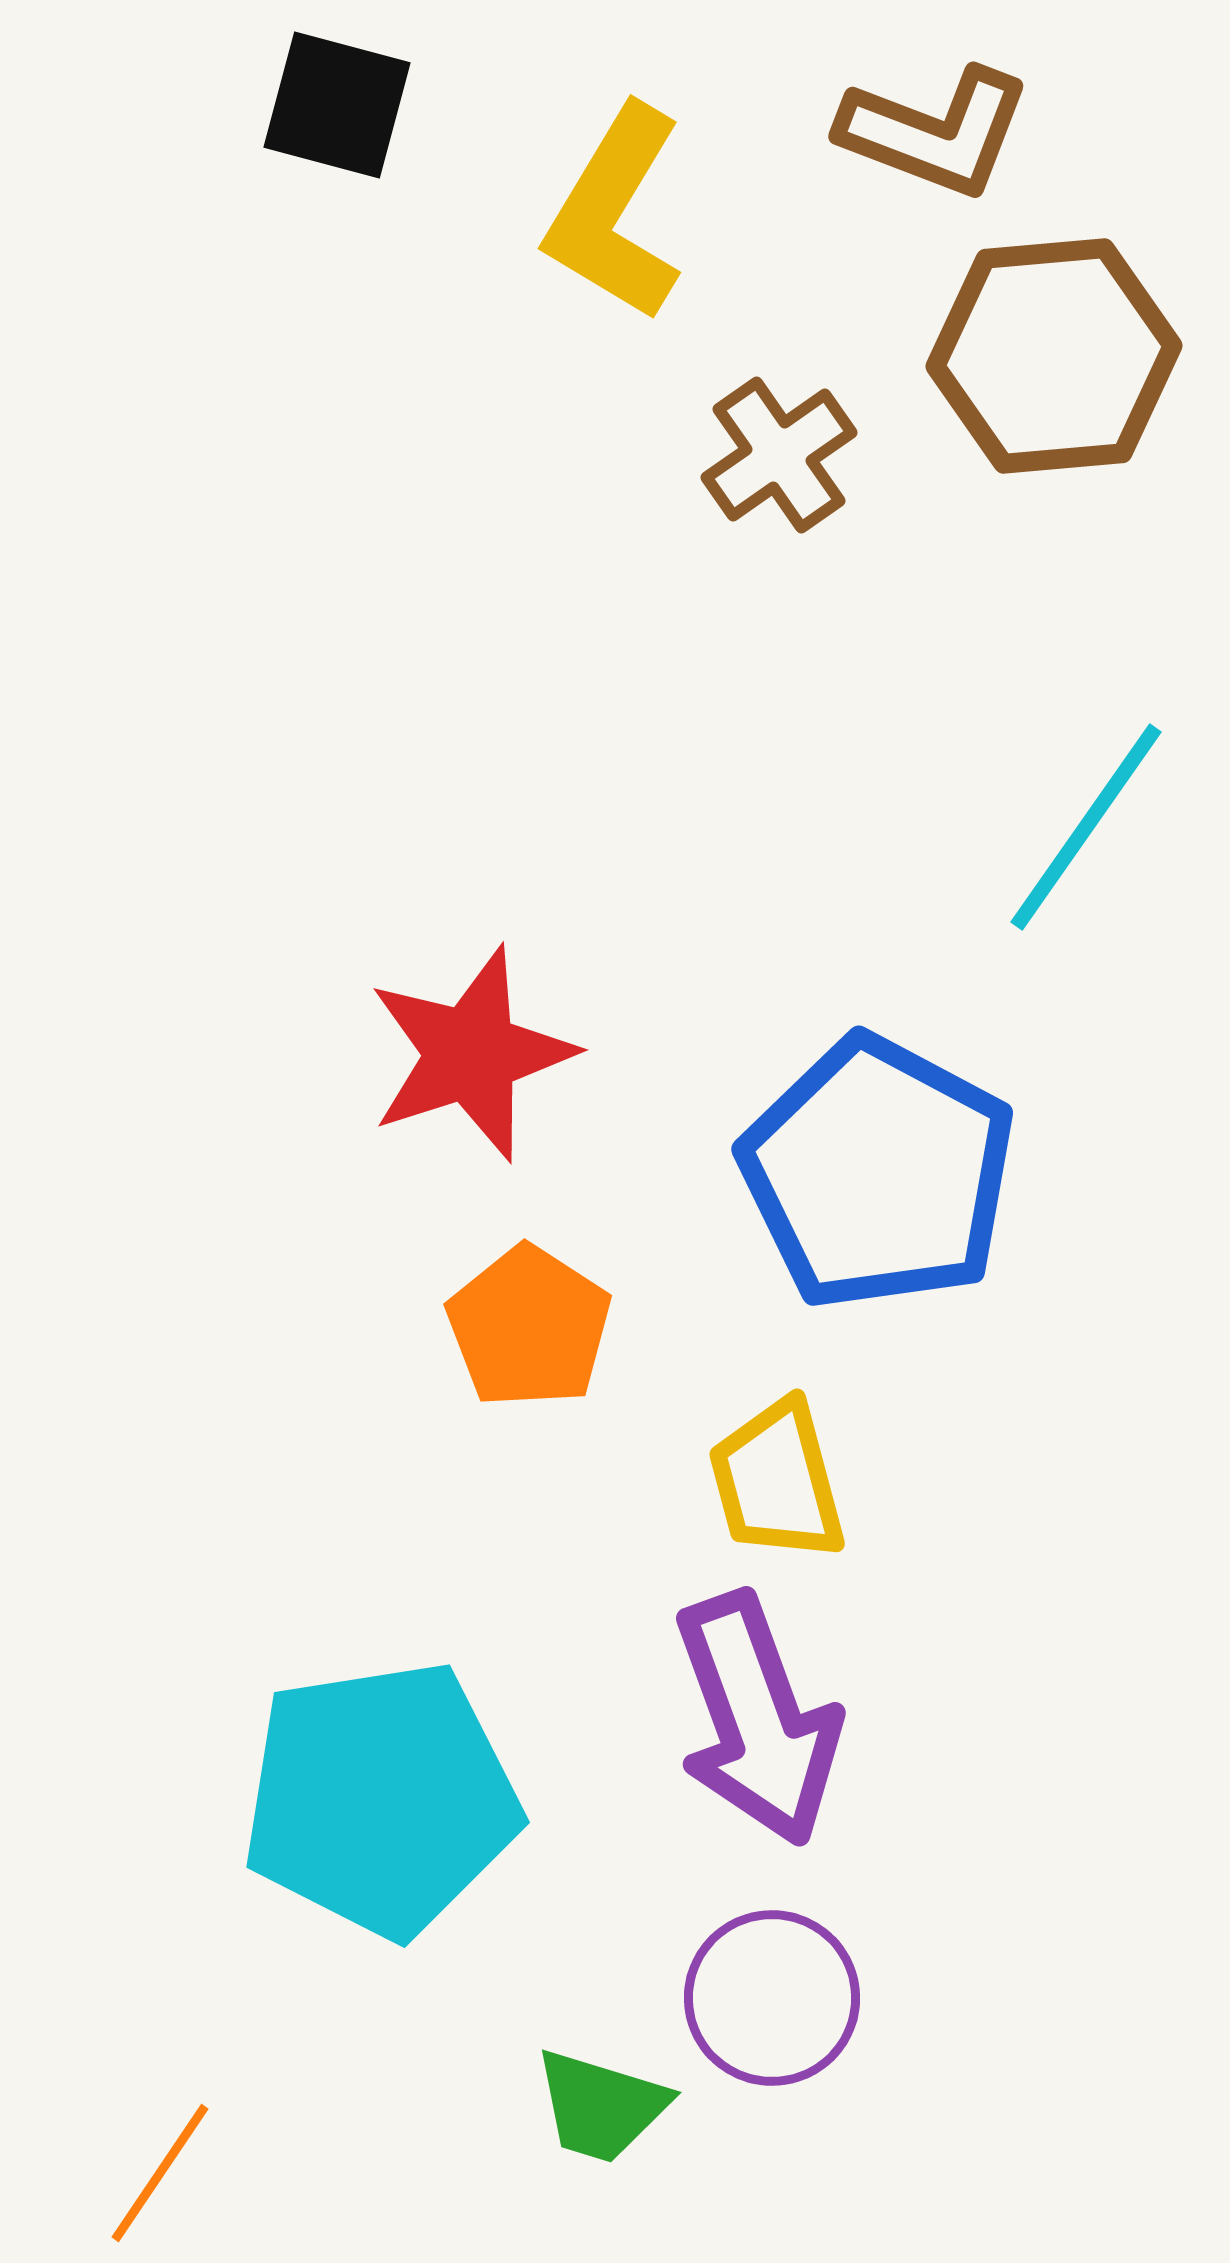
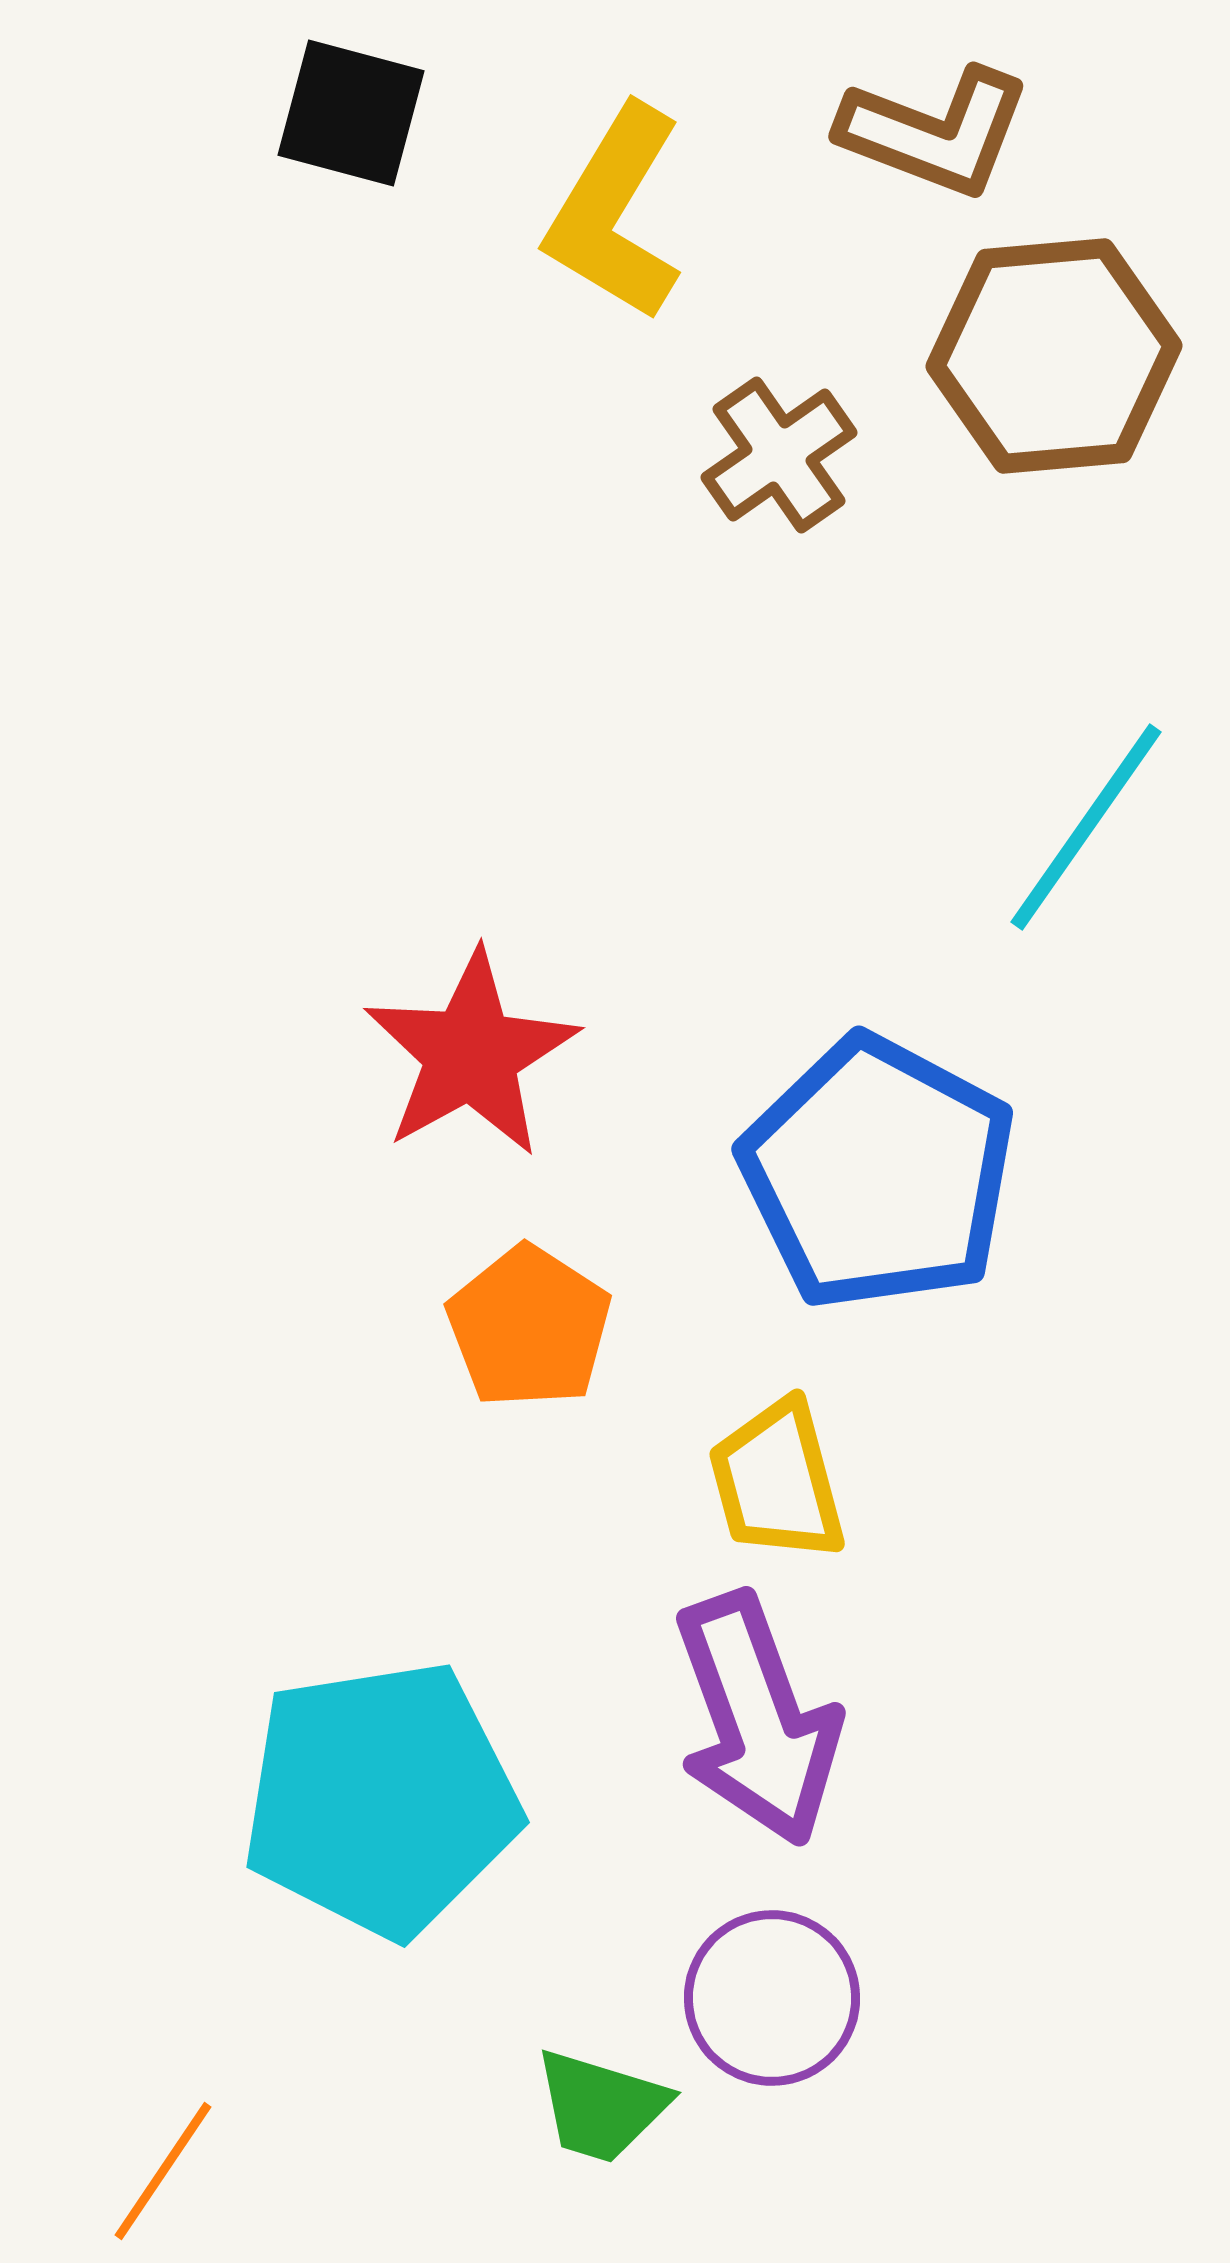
black square: moved 14 px right, 8 px down
red star: rotated 11 degrees counterclockwise
orange line: moved 3 px right, 2 px up
